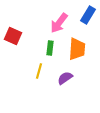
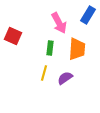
pink arrow: rotated 65 degrees counterclockwise
yellow line: moved 5 px right, 2 px down
